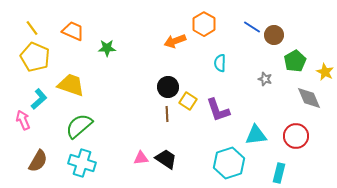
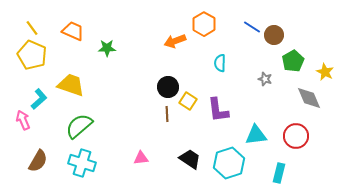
yellow pentagon: moved 3 px left, 2 px up
green pentagon: moved 2 px left
purple L-shape: rotated 12 degrees clockwise
black trapezoid: moved 24 px right
